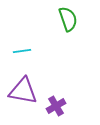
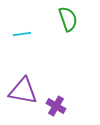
cyan line: moved 17 px up
purple cross: rotated 30 degrees counterclockwise
